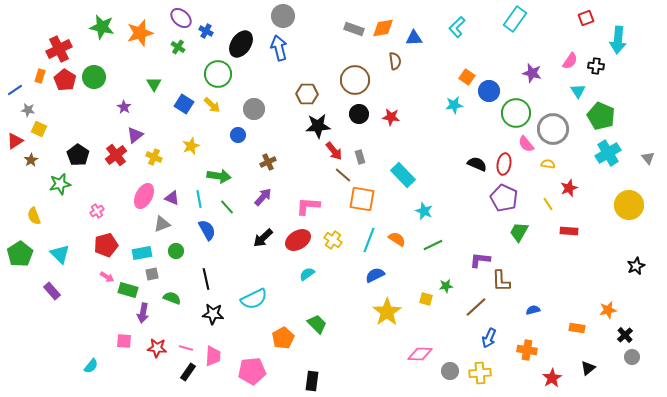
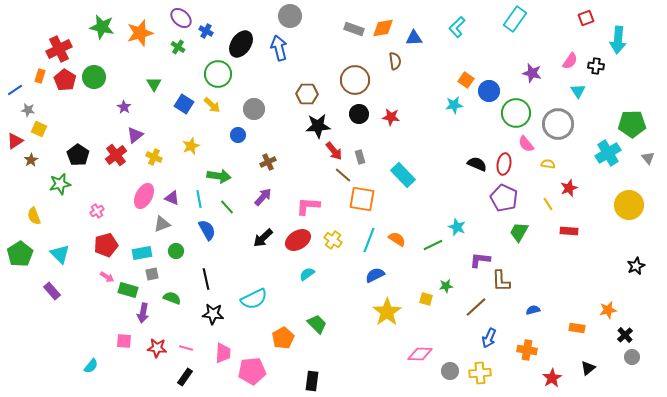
gray circle at (283, 16): moved 7 px right
orange square at (467, 77): moved 1 px left, 3 px down
green pentagon at (601, 116): moved 31 px right, 8 px down; rotated 24 degrees counterclockwise
gray circle at (553, 129): moved 5 px right, 5 px up
cyan star at (424, 211): moved 33 px right, 16 px down
pink trapezoid at (213, 356): moved 10 px right, 3 px up
black rectangle at (188, 372): moved 3 px left, 5 px down
